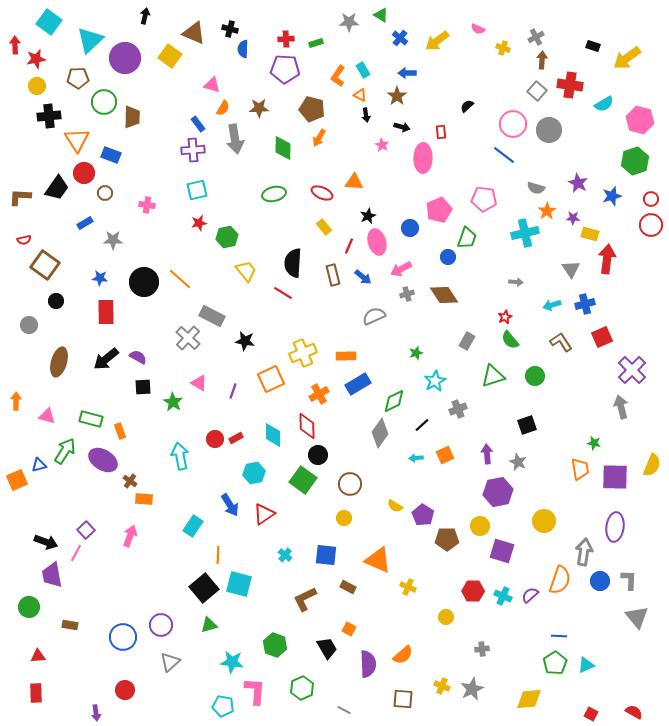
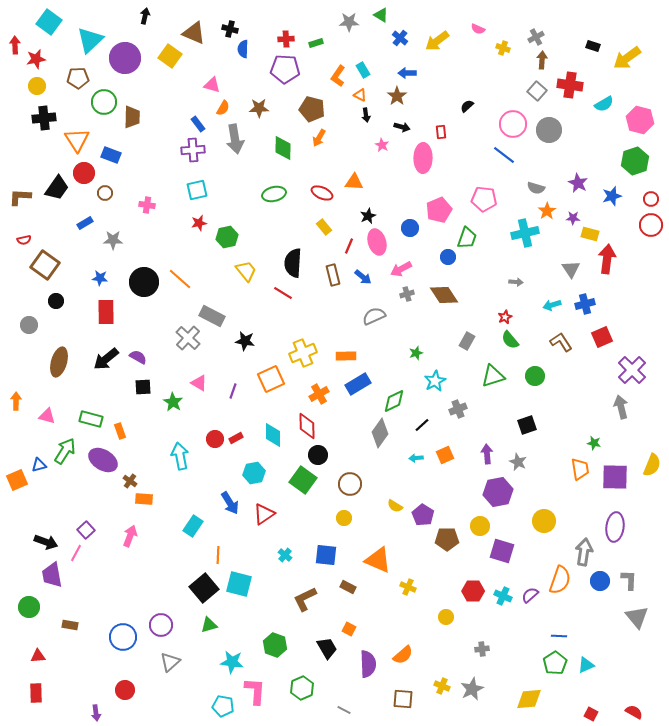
black cross at (49, 116): moved 5 px left, 2 px down
blue arrow at (230, 505): moved 2 px up
